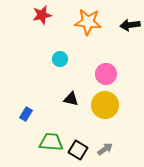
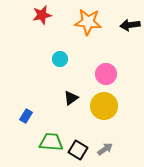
black triangle: moved 1 px up; rotated 49 degrees counterclockwise
yellow circle: moved 1 px left, 1 px down
blue rectangle: moved 2 px down
